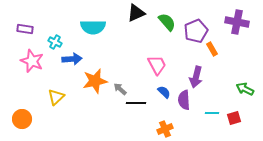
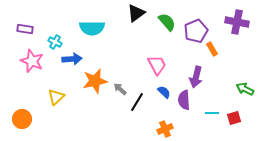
black triangle: rotated 12 degrees counterclockwise
cyan semicircle: moved 1 px left, 1 px down
black line: moved 1 px right, 1 px up; rotated 60 degrees counterclockwise
